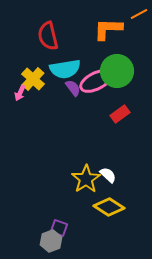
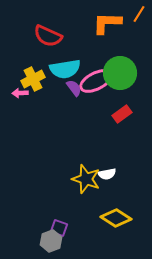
orange line: rotated 30 degrees counterclockwise
orange L-shape: moved 1 px left, 6 px up
red semicircle: rotated 52 degrees counterclockwise
green circle: moved 3 px right, 2 px down
yellow cross: rotated 20 degrees clockwise
purple semicircle: moved 1 px right
pink arrow: rotated 63 degrees clockwise
red rectangle: moved 2 px right
white semicircle: moved 1 px left, 1 px up; rotated 126 degrees clockwise
yellow star: rotated 20 degrees counterclockwise
yellow diamond: moved 7 px right, 11 px down
